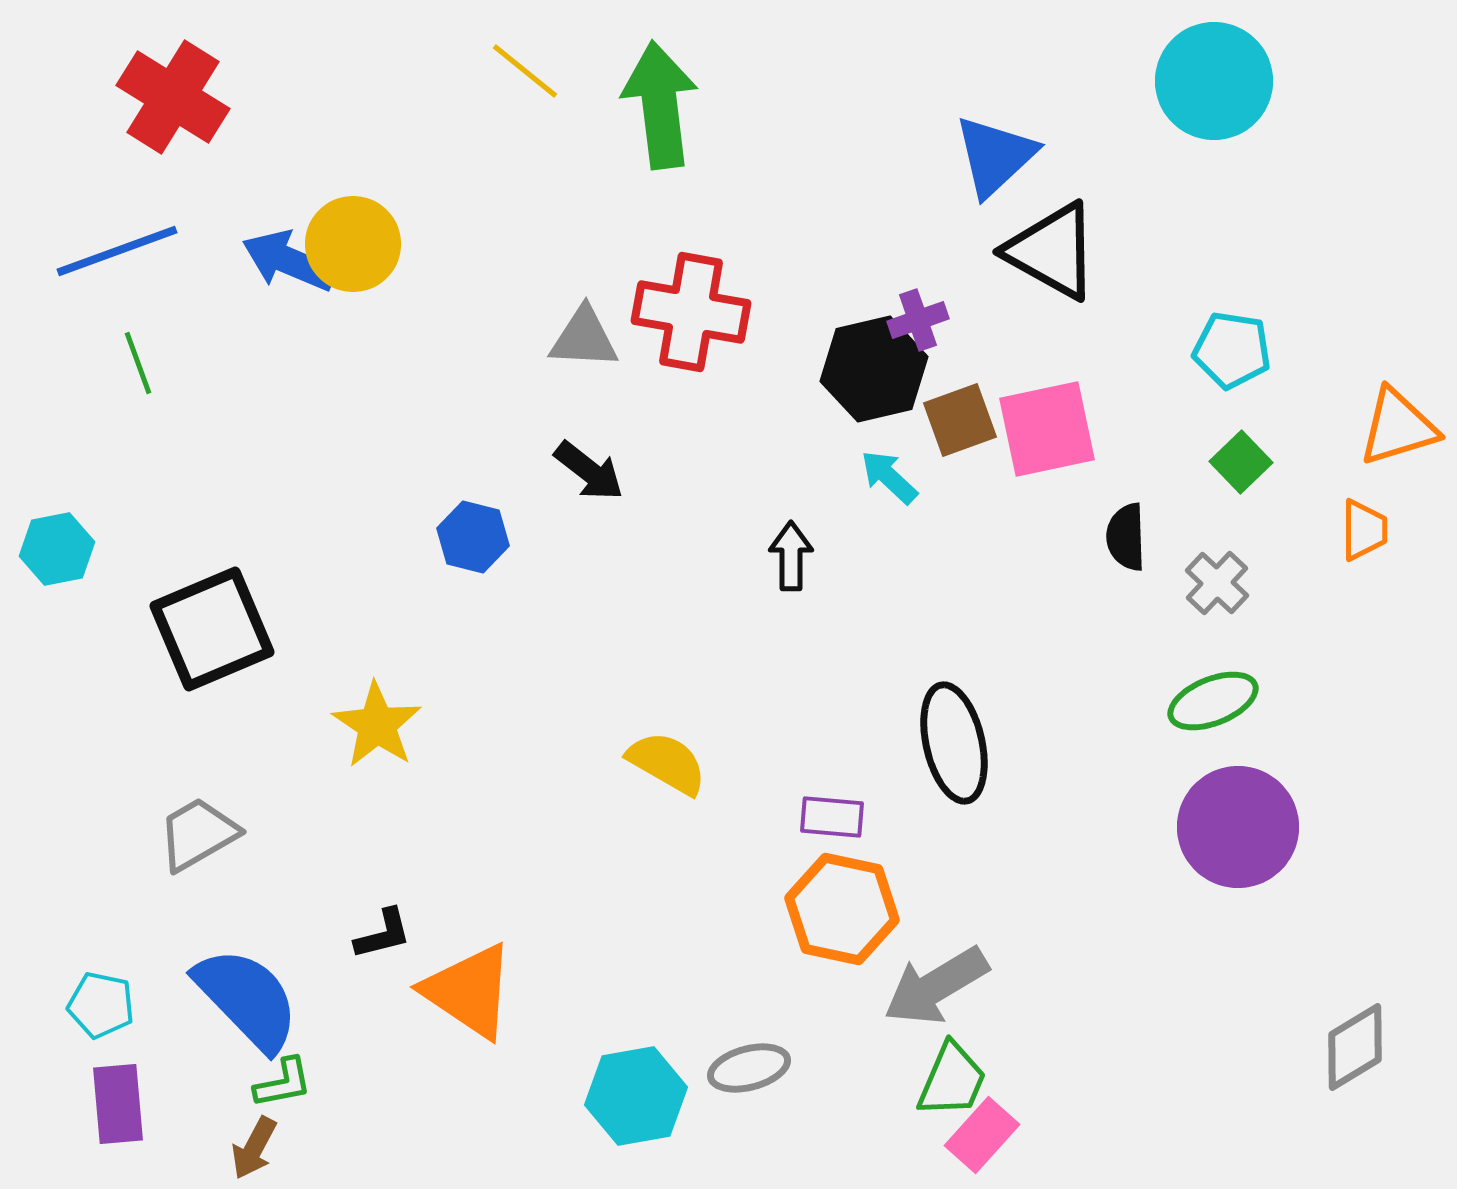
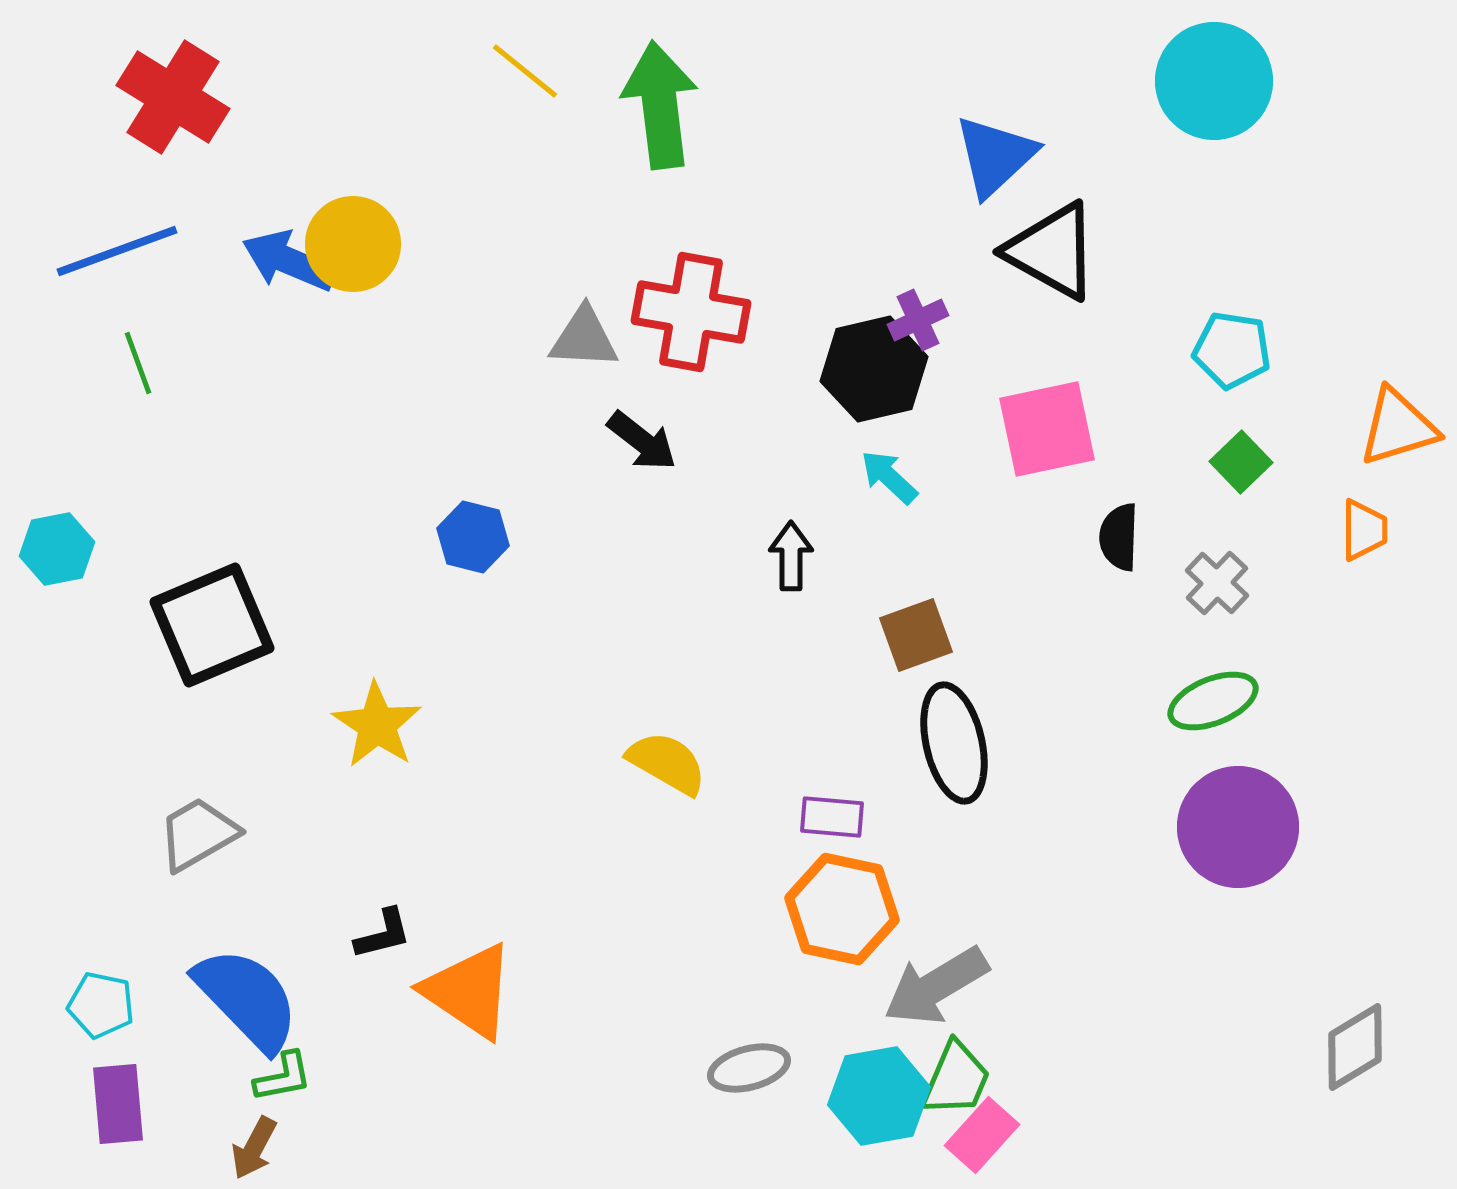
purple cross at (918, 320): rotated 6 degrees counterclockwise
brown square at (960, 420): moved 44 px left, 215 px down
black arrow at (589, 471): moved 53 px right, 30 px up
black semicircle at (1126, 537): moved 7 px left; rotated 4 degrees clockwise
black square at (212, 629): moved 4 px up
green trapezoid at (952, 1080): moved 4 px right, 1 px up
green L-shape at (283, 1083): moved 6 px up
cyan hexagon at (636, 1096): moved 243 px right
